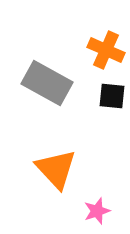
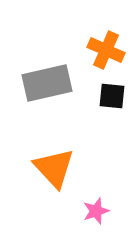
gray rectangle: rotated 42 degrees counterclockwise
orange triangle: moved 2 px left, 1 px up
pink star: moved 1 px left
